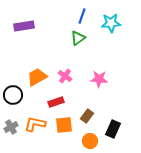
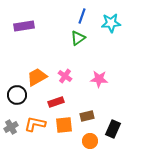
black circle: moved 4 px right
brown rectangle: rotated 40 degrees clockwise
